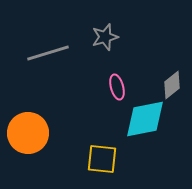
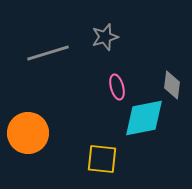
gray diamond: rotated 44 degrees counterclockwise
cyan diamond: moved 1 px left, 1 px up
